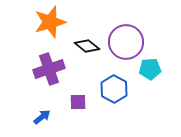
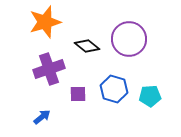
orange star: moved 5 px left
purple circle: moved 3 px right, 3 px up
cyan pentagon: moved 27 px down
blue hexagon: rotated 12 degrees counterclockwise
purple square: moved 8 px up
